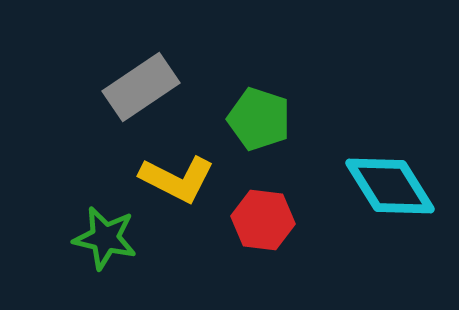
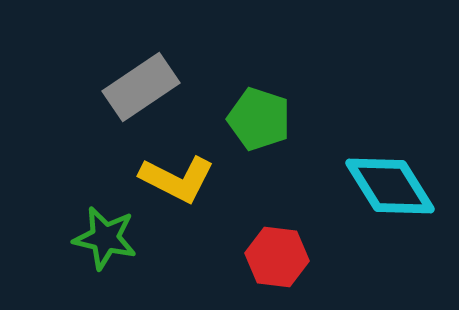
red hexagon: moved 14 px right, 37 px down
